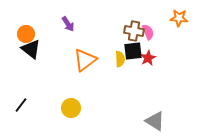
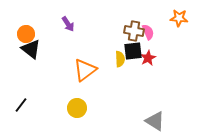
orange triangle: moved 10 px down
yellow circle: moved 6 px right
